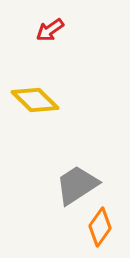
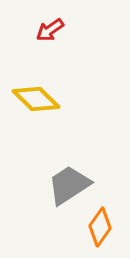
yellow diamond: moved 1 px right, 1 px up
gray trapezoid: moved 8 px left
